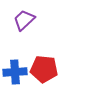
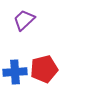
red pentagon: rotated 20 degrees counterclockwise
